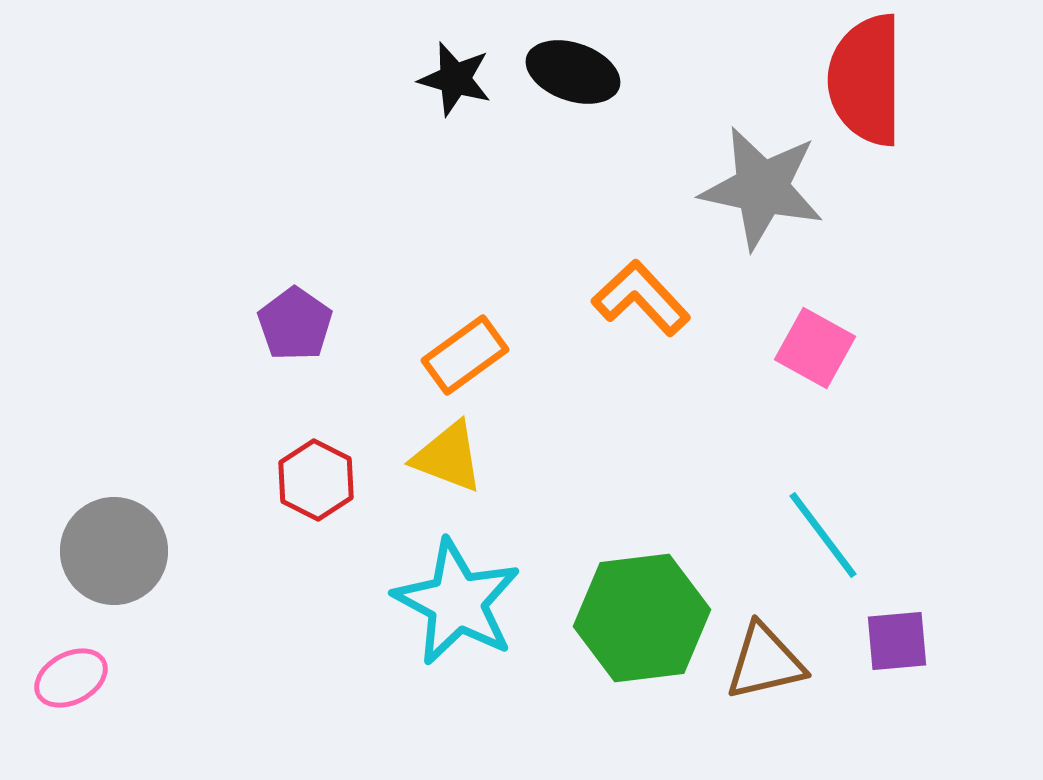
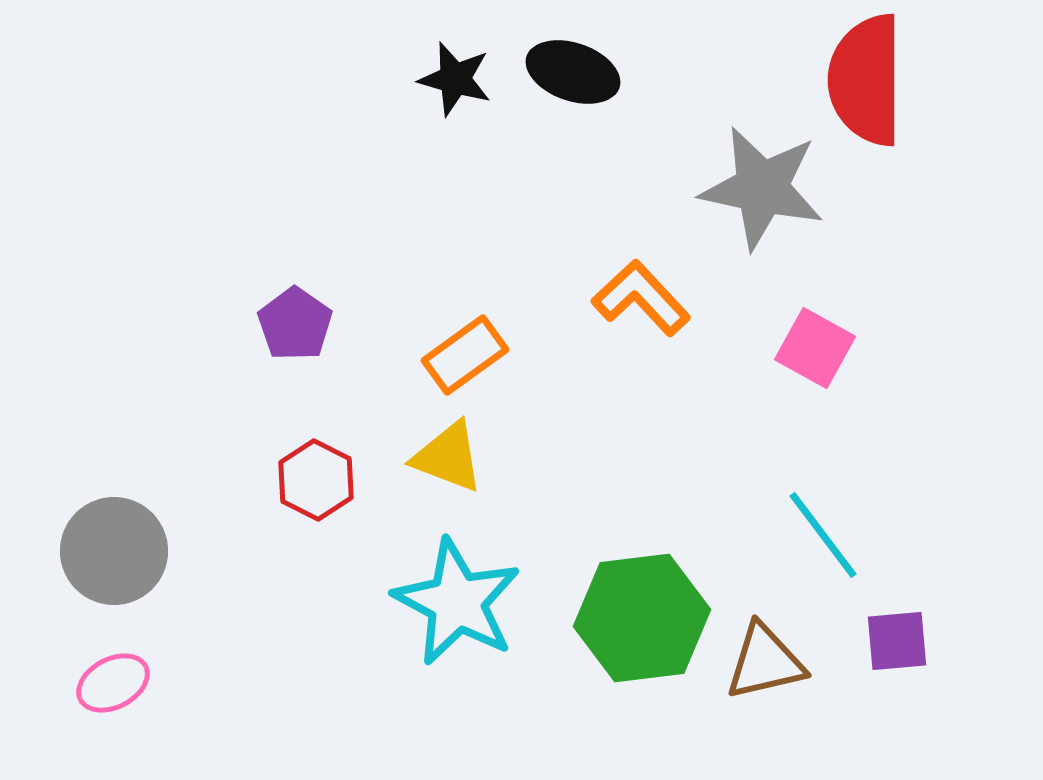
pink ellipse: moved 42 px right, 5 px down
